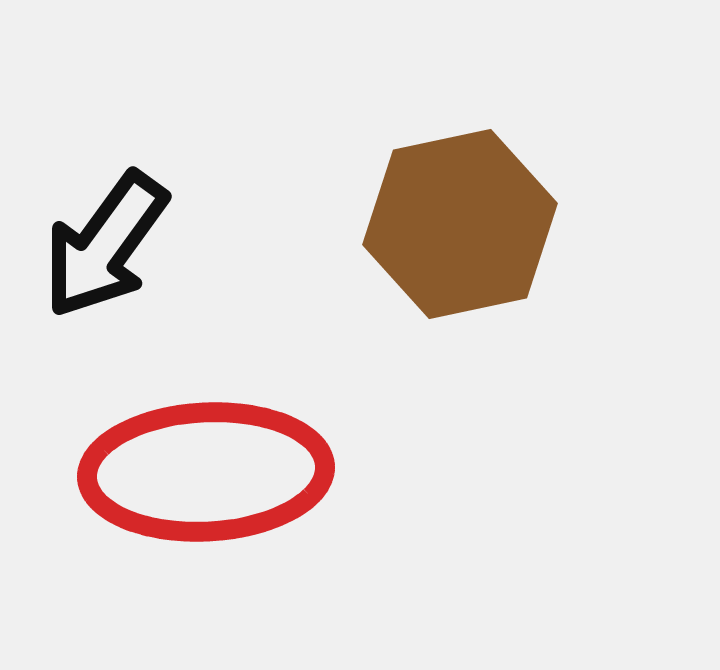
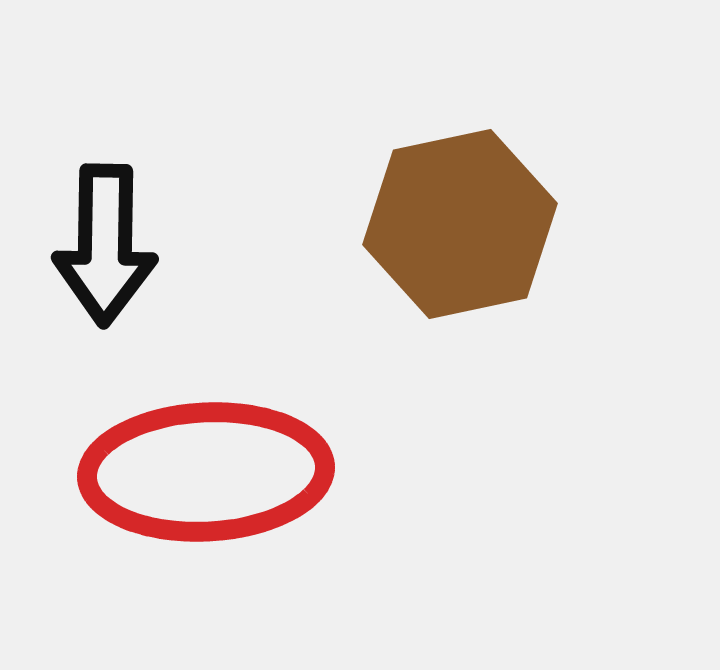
black arrow: rotated 35 degrees counterclockwise
